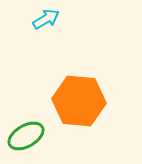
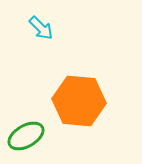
cyan arrow: moved 5 px left, 9 px down; rotated 76 degrees clockwise
